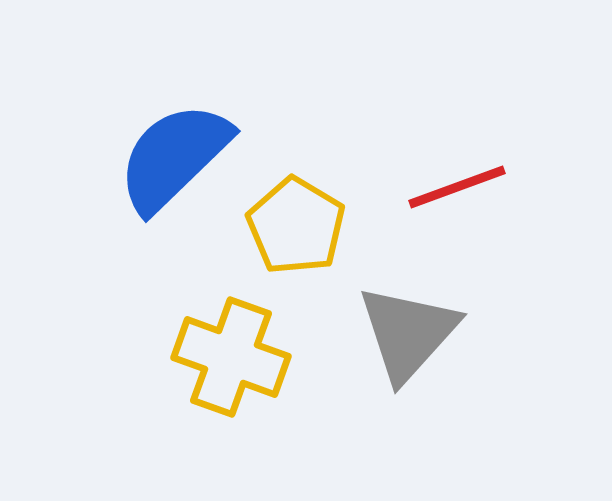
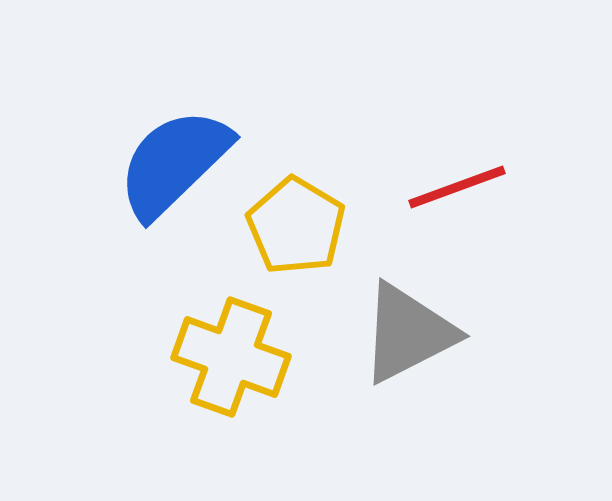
blue semicircle: moved 6 px down
gray triangle: rotated 21 degrees clockwise
